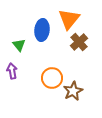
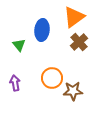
orange triangle: moved 5 px right, 2 px up; rotated 15 degrees clockwise
purple arrow: moved 3 px right, 12 px down
brown star: rotated 24 degrees clockwise
